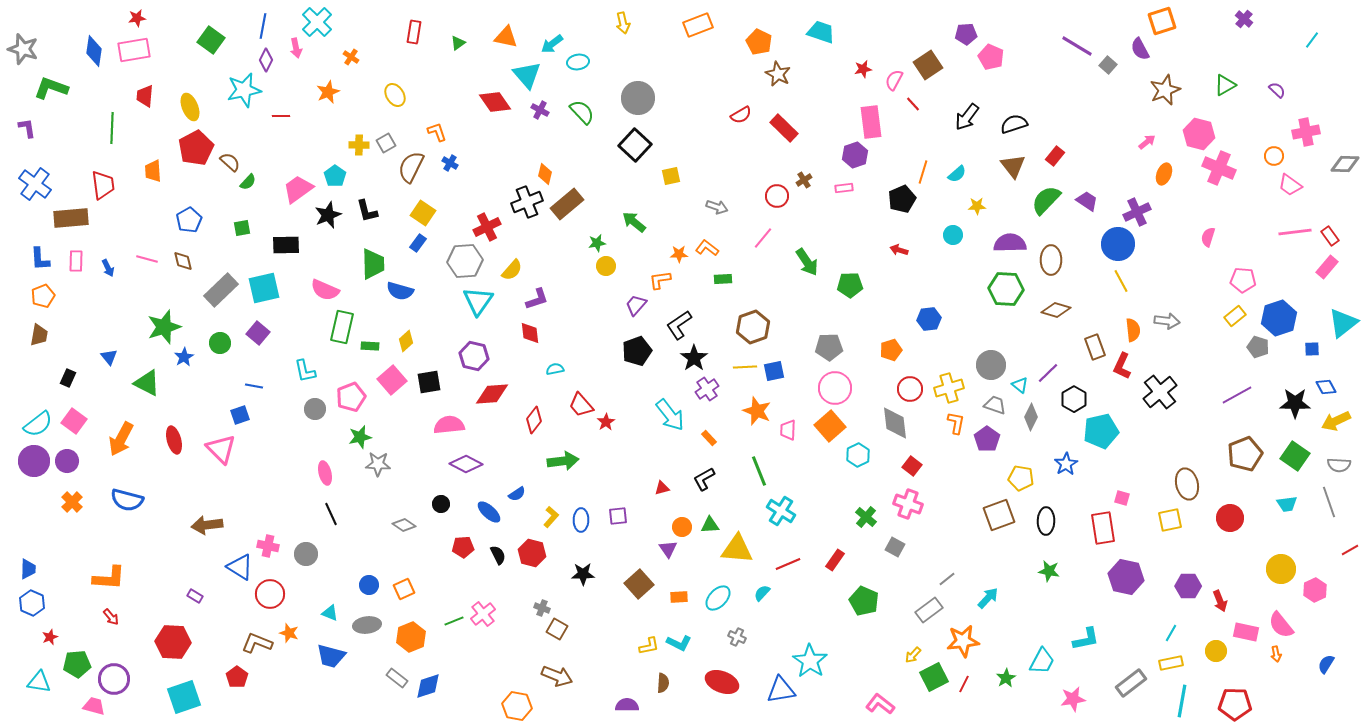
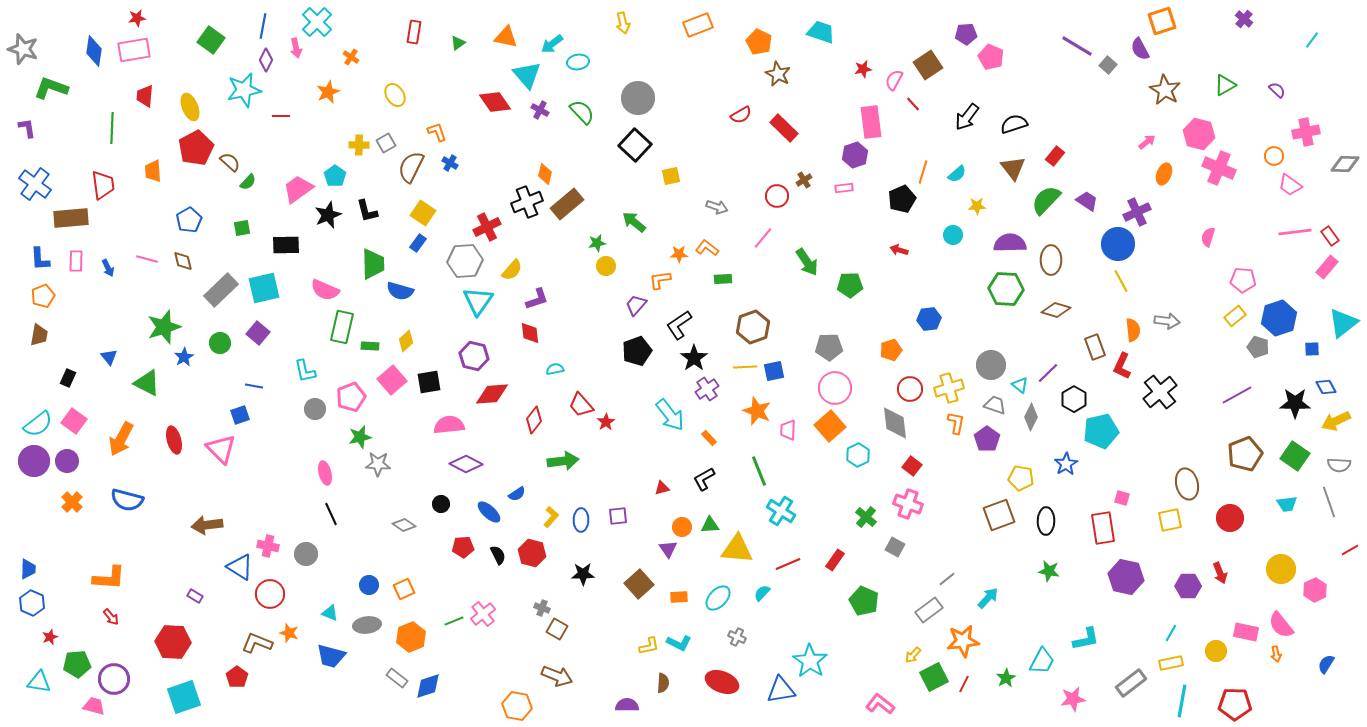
brown star at (1165, 90): rotated 20 degrees counterclockwise
brown triangle at (1013, 166): moved 2 px down
red arrow at (1220, 601): moved 28 px up
